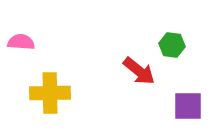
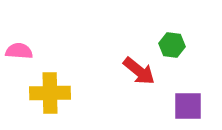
pink semicircle: moved 2 px left, 9 px down
